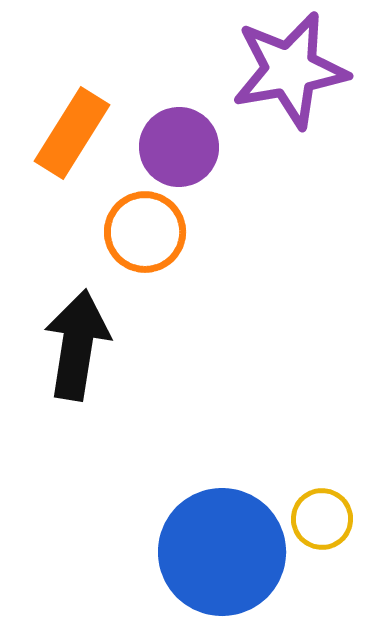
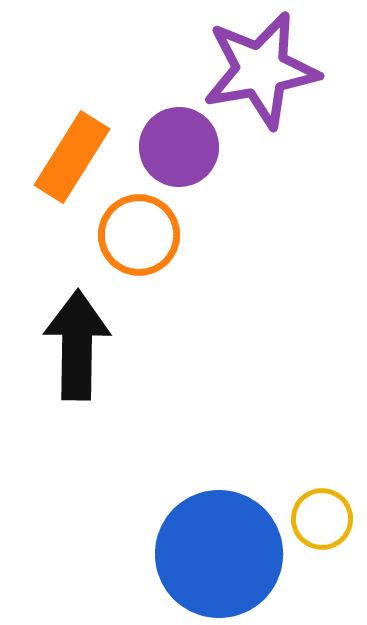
purple star: moved 29 px left
orange rectangle: moved 24 px down
orange circle: moved 6 px left, 3 px down
black arrow: rotated 8 degrees counterclockwise
blue circle: moved 3 px left, 2 px down
